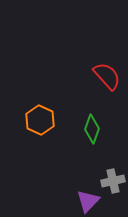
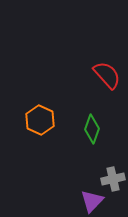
red semicircle: moved 1 px up
gray cross: moved 2 px up
purple triangle: moved 4 px right
